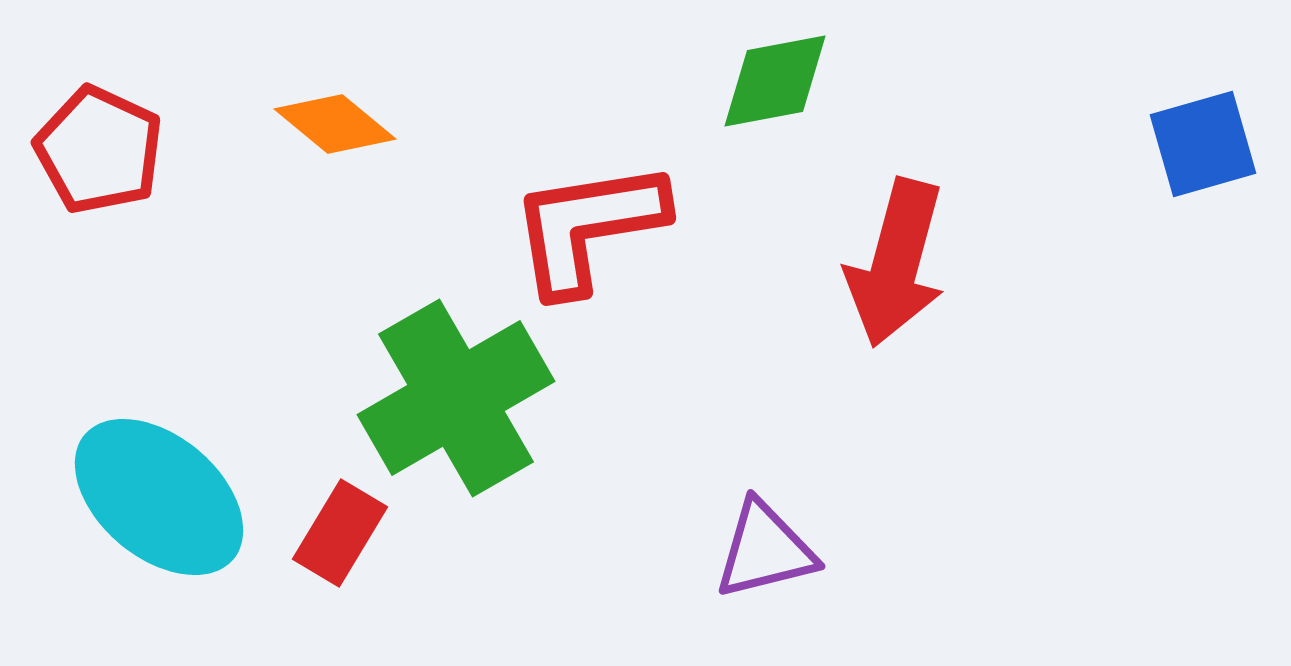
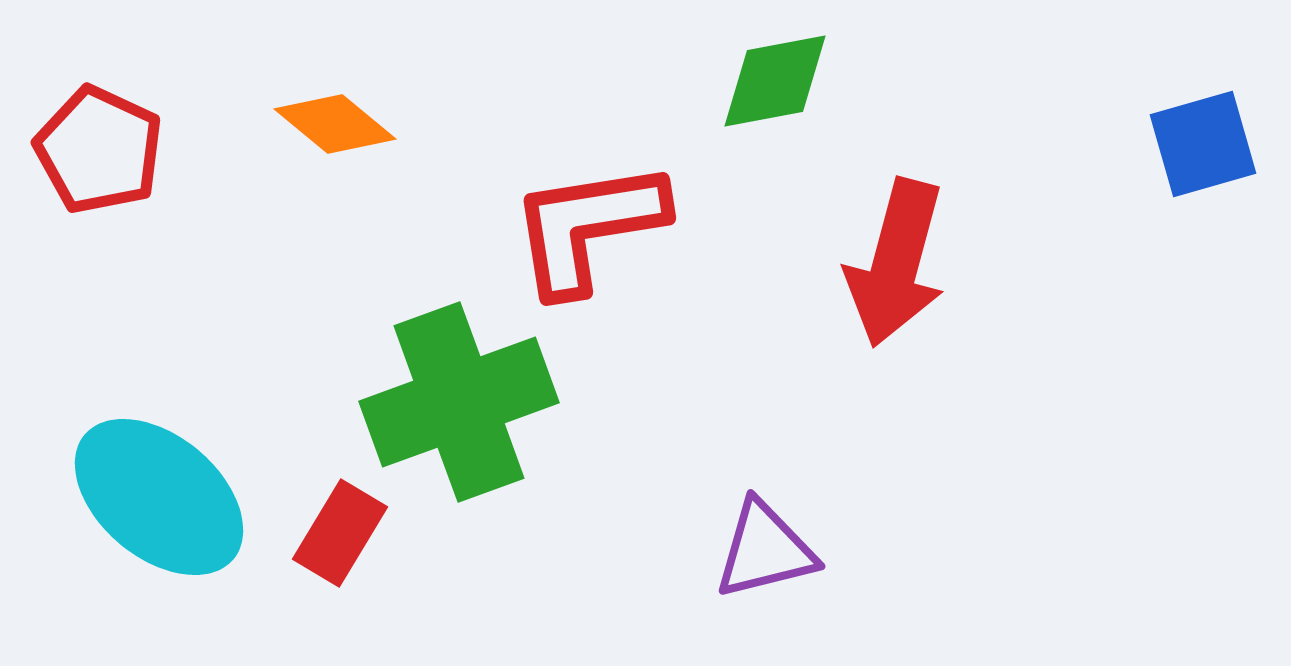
green cross: moved 3 px right, 4 px down; rotated 10 degrees clockwise
